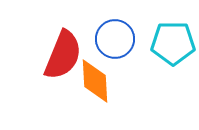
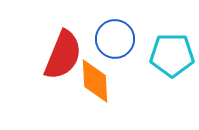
cyan pentagon: moved 1 px left, 12 px down
